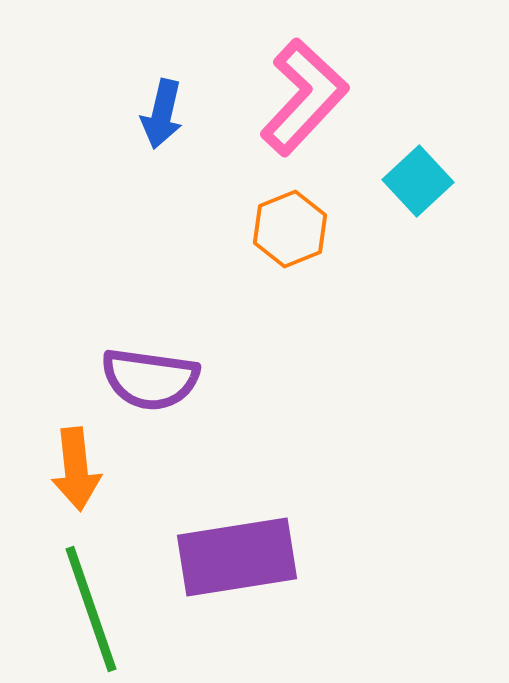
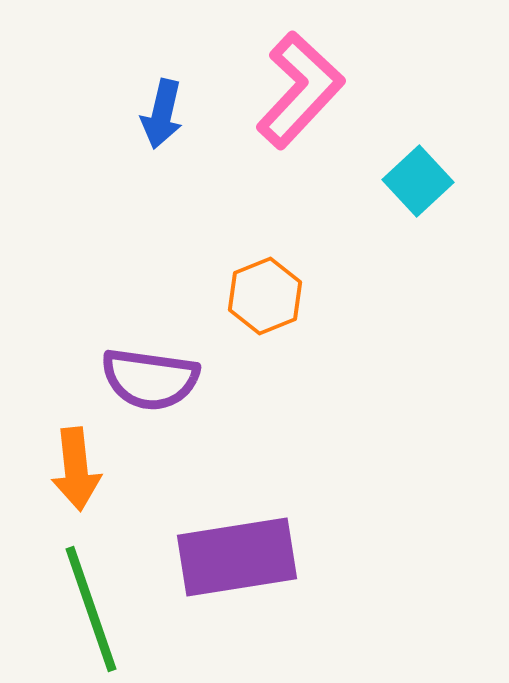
pink L-shape: moved 4 px left, 7 px up
orange hexagon: moved 25 px left, 67 px down
